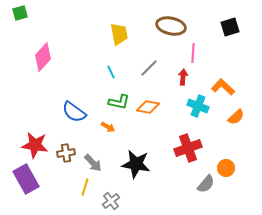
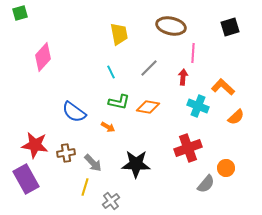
black star: rotated 8 degrees counterclockwise
